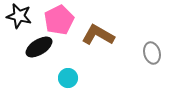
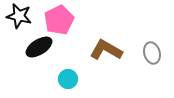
brown L-shape: moved 8 px right, 15 px down
cyan circle: moved 1 px down
